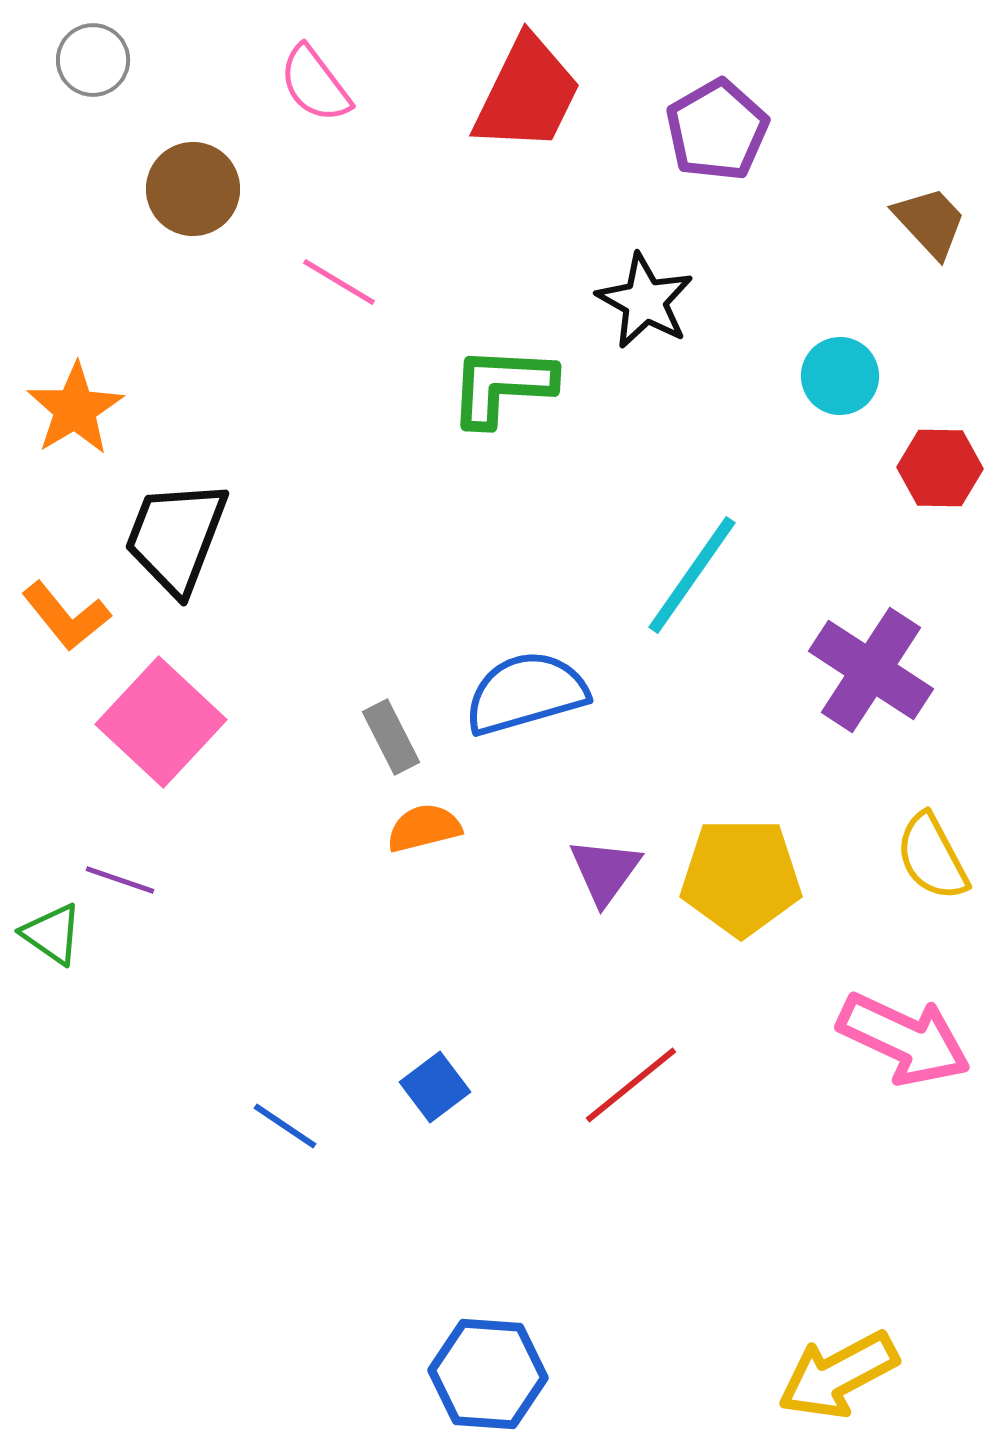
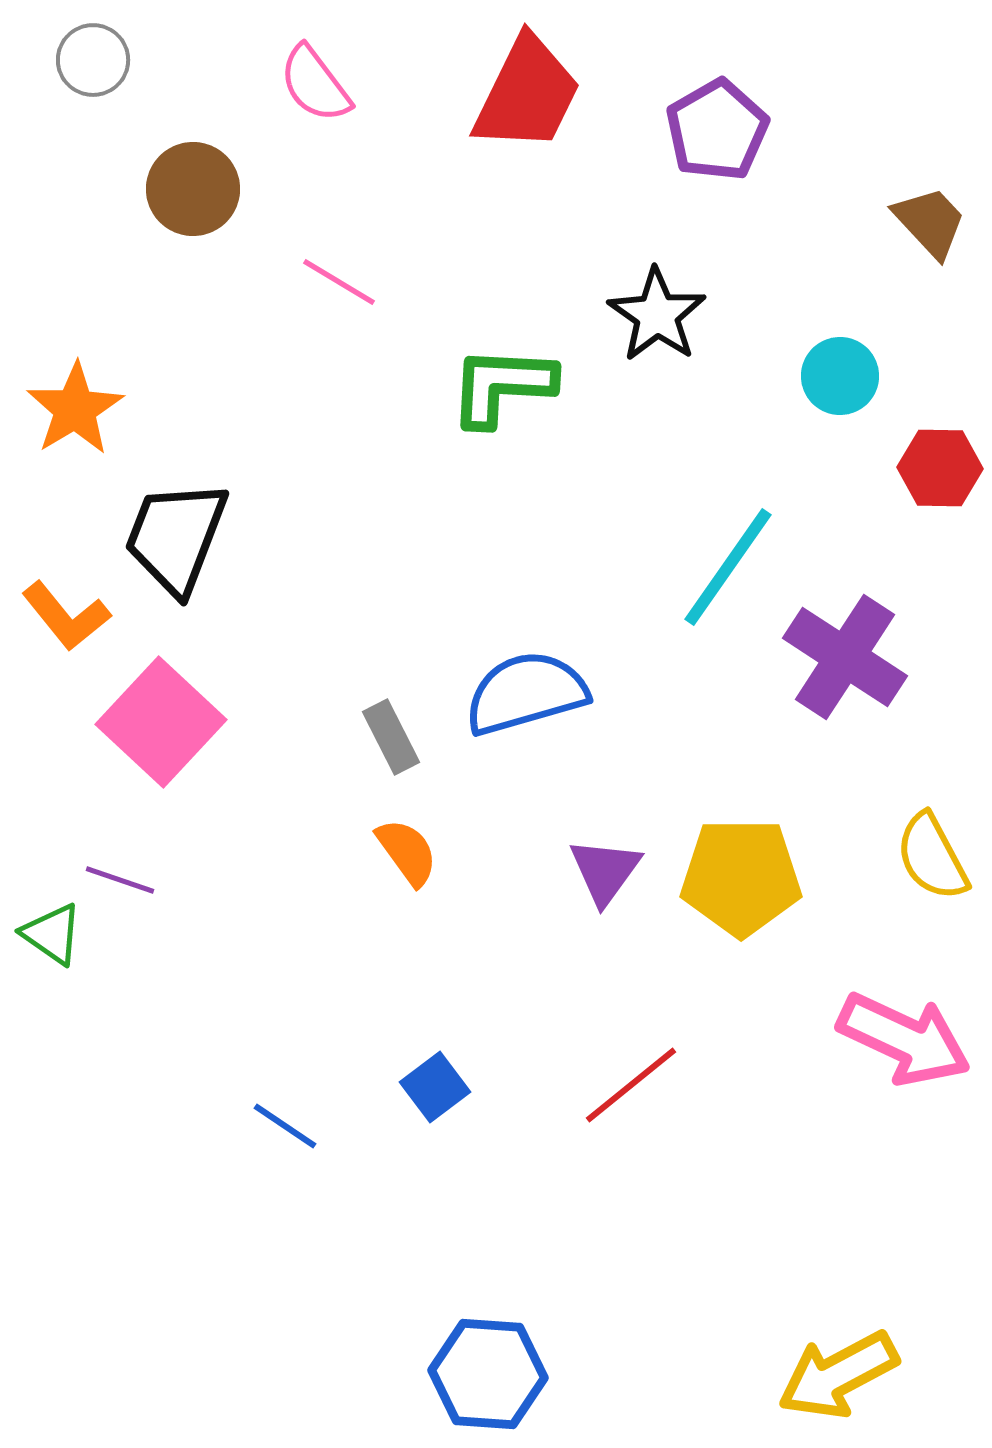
black star: moved 12 px right, 14 px down; rotated 6 degrees clockwise
cyan line: moved 36 px right, 8 px up
purple cross: moved 26 px left, 13 px up
orange semicircle: moved 17 px left, 24 px down; rotated 68 degrees clockwise
